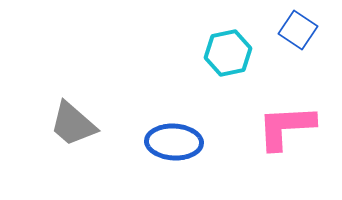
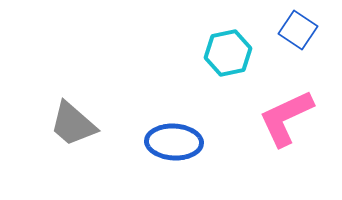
pink L-shape: moved 9 px up; rotated 22 degrees counterclockwise
